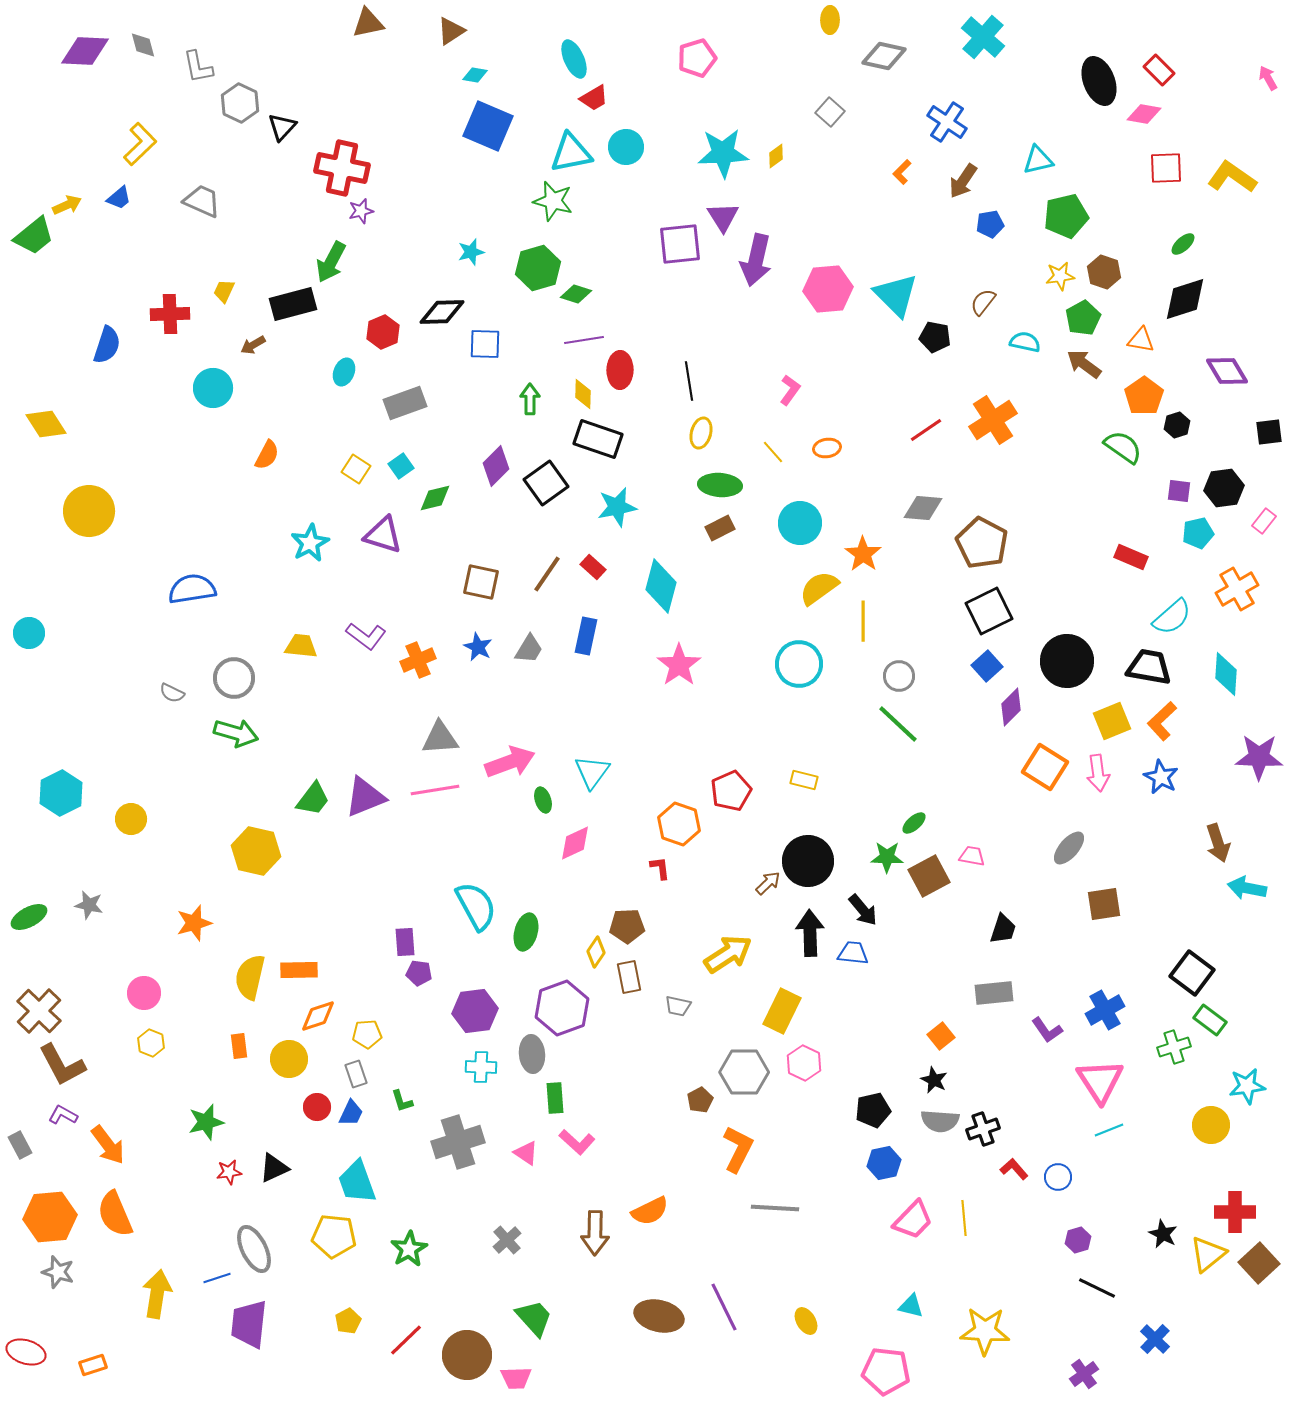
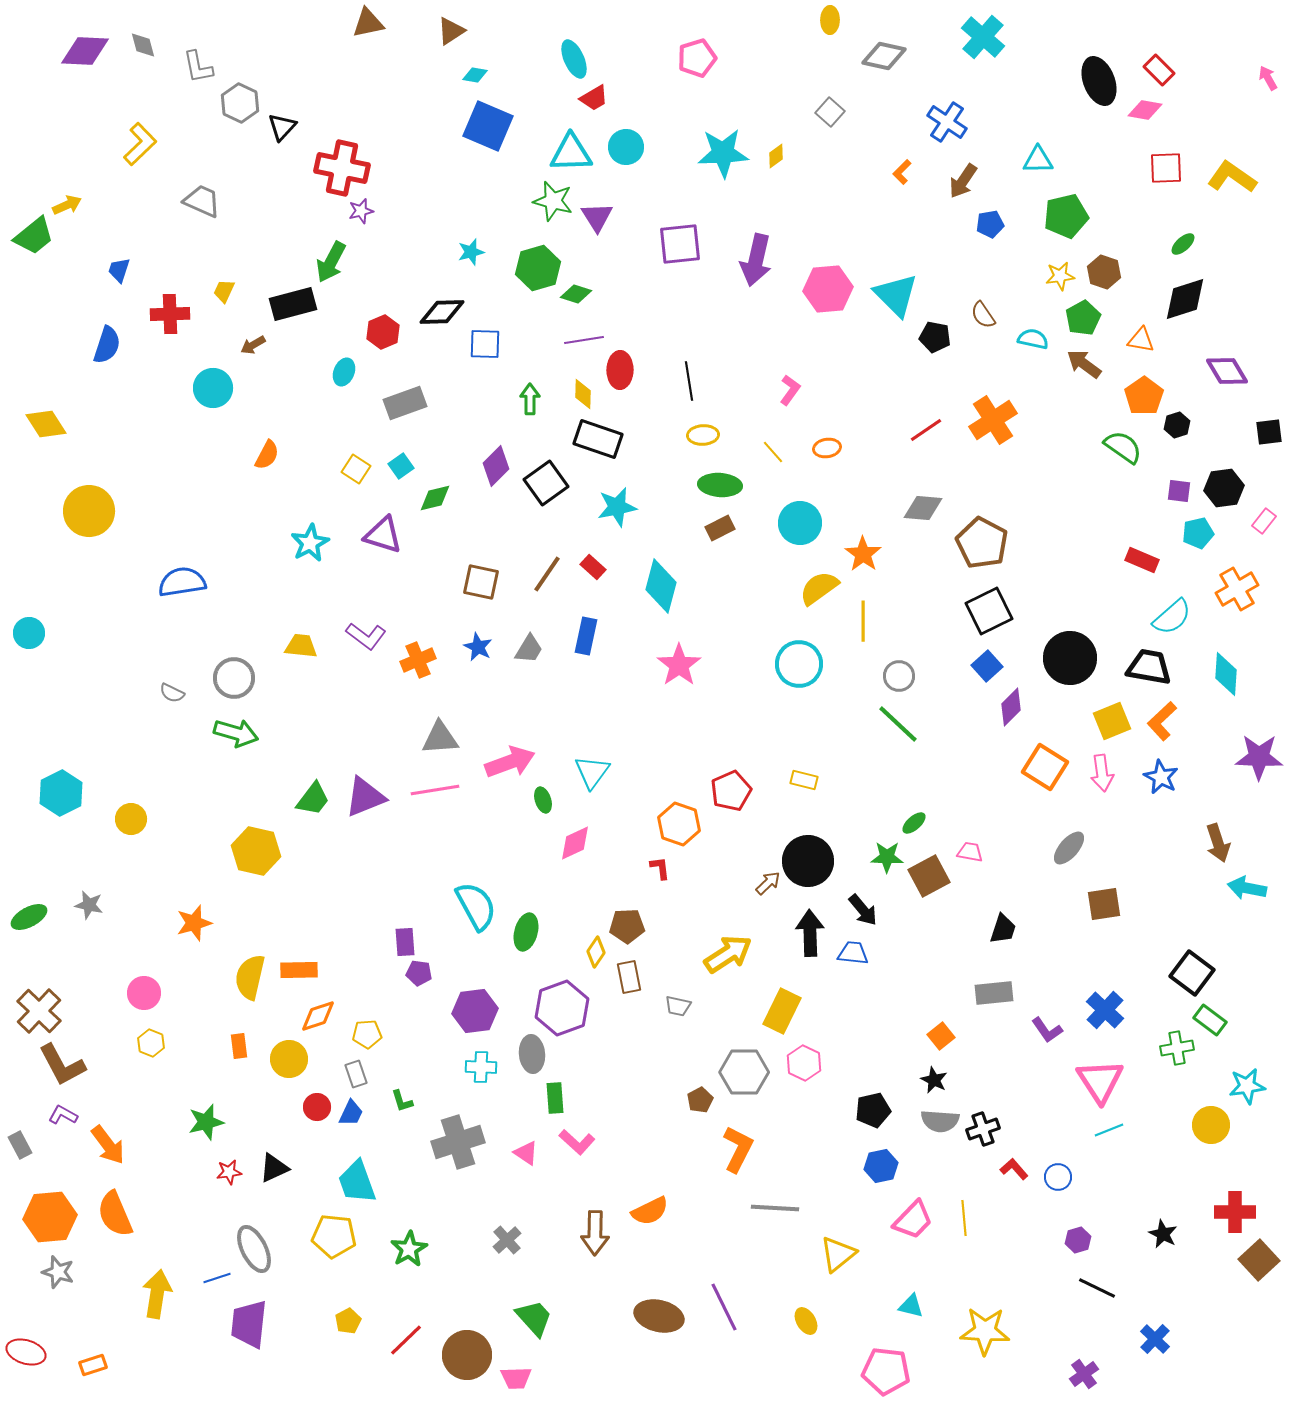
pink diamond at (1144, 114): moved 1 px right, 4 px up
cyan triangle at (571, 153): rotated 9 degrees clockwise
cyan triangle at (1038, 160): rotated 12 degrees clockwise
blue trapezoid at (119, 198): moved 72 px down; rotated 148 degrees clockwise
purple triangle at (723, 217): moved 126 px left
brown semicircle at (983, 302): moved 13 px down; rotated 72 degrees counterclockwise
cyan semicircle at (1025, 342): moved 8 px right, 3 px up
yellow ellipse at (701, 433): moved 2 px right, 2 px down; rotated 72 degrees clockwise
red rectangle at (1131, 557): moved 11 px right, 3 px down
blue semicircle at (192, 589): moved 10 px left, 7 px up
black circle at (1067, 661): moved 3 px right, 3 px up
pink arrow at (1098, 773): moved 4 px right
pink trapezoid at (972, 856): moved 2 px left, 4 px up
blue cross at (1105, 1010): rotated 18 degrees counterclockwise
green cross at (1174, 1047): moved 3 px right, 1 px down; rotated 8 degrees clockwise
blue hexagon at (884, 1163): moved 3 px left, 3 px down
yellow triangle at (1208, 1254): moved 370 px left
brown square at (1259, 1263): moved 3 px up
